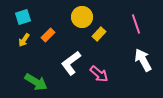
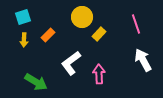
yellow arrow: rotated 32 degrees counterclockwise
pink arrow: rotated 132 degrees counterclockwise
